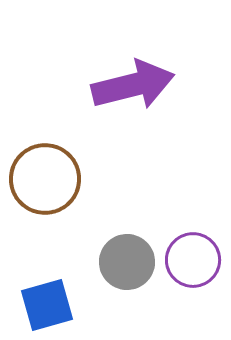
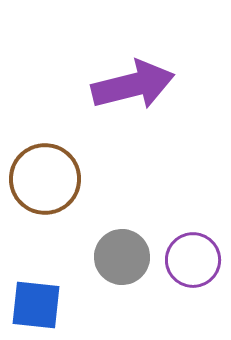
gray circle: moved 5 px left, 5 px up
blue square: moved 11 px left; rotated 22 degrees clockwise
